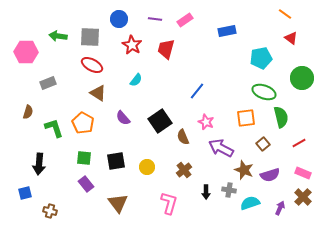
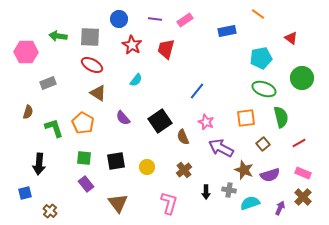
orange line at (285, 14): moved 27 px left
green ellipse at (264, 92): moved 3 px up
brown cross at (50, 211): rotated 24 degrees clockwise
